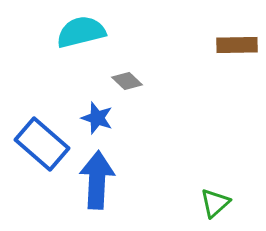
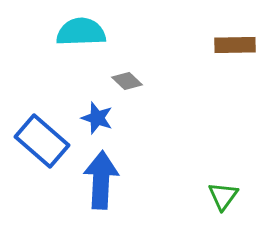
cyan semicircle: rotated 12 degrees clockwise
brown rectangle: moved 2 px left
blue rectangle: moved 3 px up
blue arrow: moved 4 px right
green triangle: moved 8 px right, 7 px up; rotated 12 degrees counterclockwise
